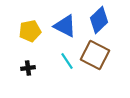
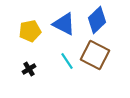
blue diamond: moved 2 px left
blue triangle: moved 1 px left, 2 px up
black cross: moved 1 px right, 1 px down; rotated 24 degrees counterclockwise
